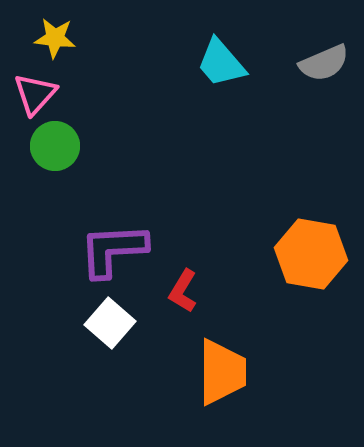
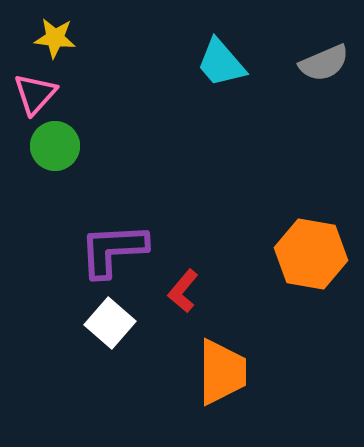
red L-shape: rotated 9 degrees clockwise
